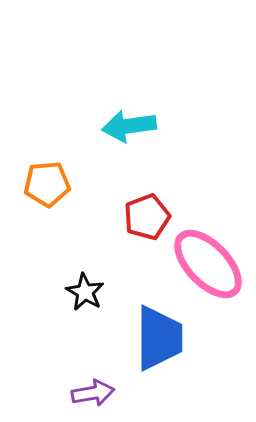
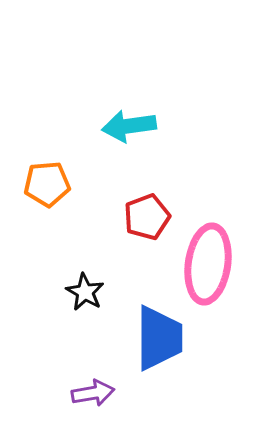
pink ellipse: rotated 52 degrees clockwise
